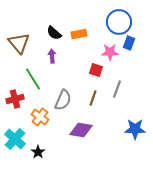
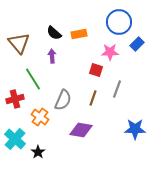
blue rectangle: moved 8 px right, 1 px down; rotated 24 degrees clockwise
